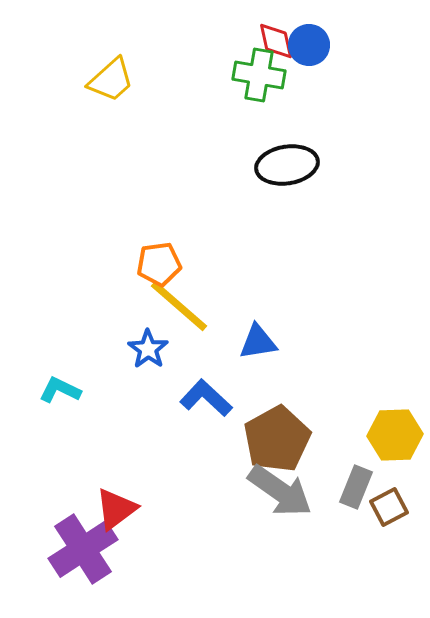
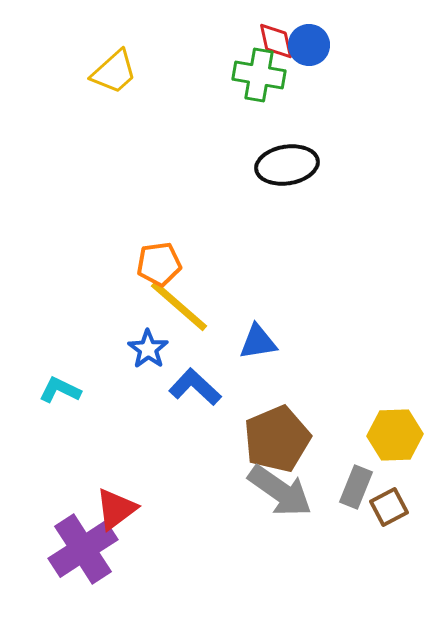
yellow trapezoid: moved 3 px right, 8 px up
blue L-shape: moved 11 px left, 11 px up
brown pentagon: rotated 6 degrees clockwise
